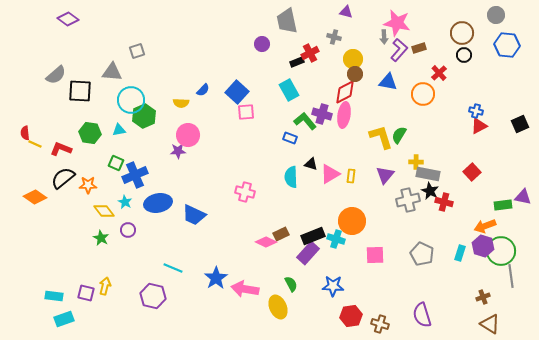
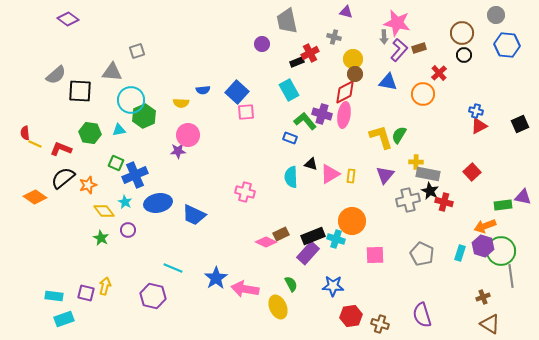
blue semicircle at (203, 90): rotated 40 degrees clockwise
orange star at (88, 185): rotated 18 degrees counterclockwise
